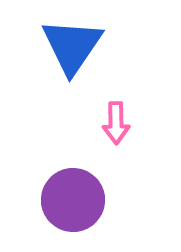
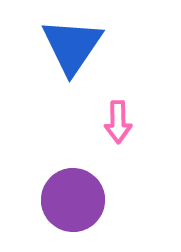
pink arrow: moved 2 px right, 1 px up
